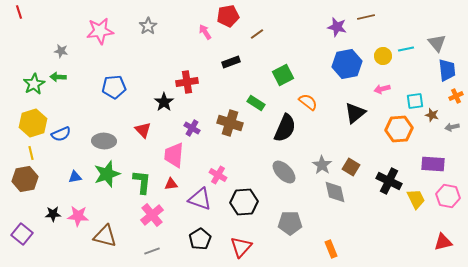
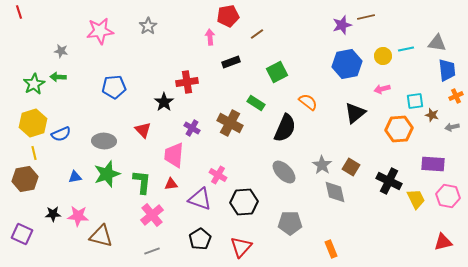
purple star at (337, 27): moved 5 px right, 2 px up; rotated 30 degrees counterclockwise
pink arrow at (205, 32): moved 5 px right, 5 px down; rotated 28 degrees clockwise
gray triangle at (437, 43): rotated 42 degrees counterclockwise
green square at (283, 75): moved 6 px left, 3 px up
brown cross at (230, 123): rotated 10 degrees clockwise
yellow line at (31, 153): moved 3 px right
purple square at (22, 234): rotated 15 degrees counterclockwise
brown triangle at (105, 236): moved 4 px left
